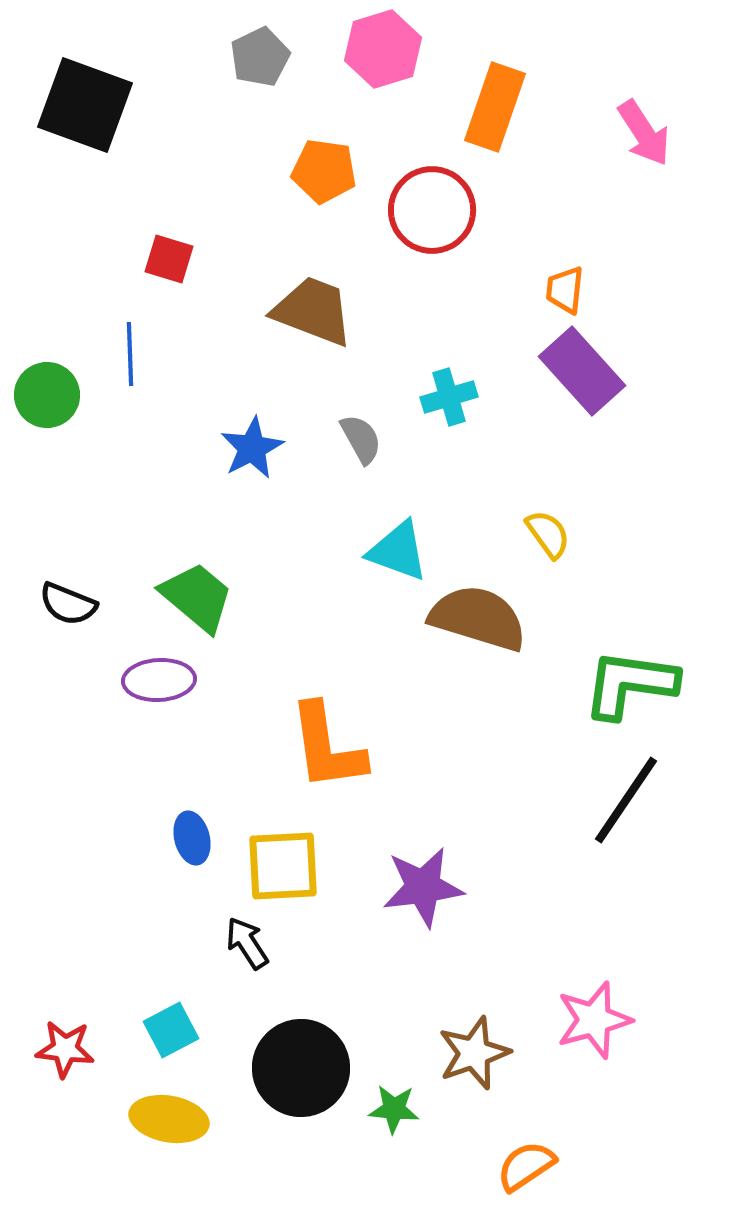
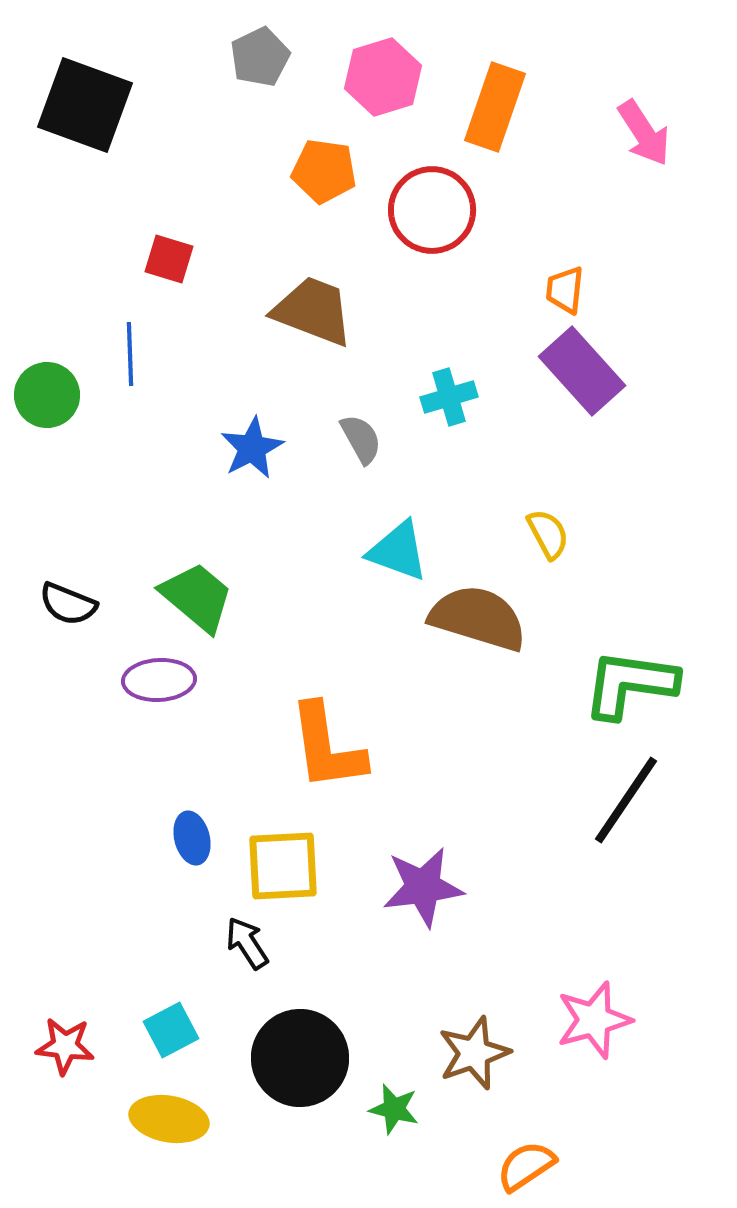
pink hexagon: moved 28 px down
yellow semicircle: rotated 8 degrees clockwise
red star: moved 3 px up
black circle: moved 1 px left, 10 px up
green star: rotated 9 degrees clockwise
